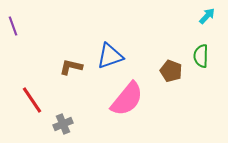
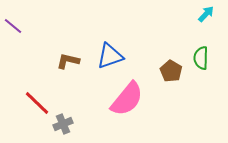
cyan arrow: moved 1 px left, 2 px up
purple line: rotated 30 degrees counterclockwise
green semicircle: moved 2 px down
brown L-shape: moved 3 px left, 6 px up
brown pentagon: rotated 10 degrees clockwise
red line: moved 5 px right, 3 px down; rotated 12 degrees counterclockwise
